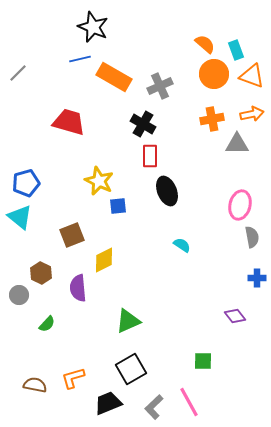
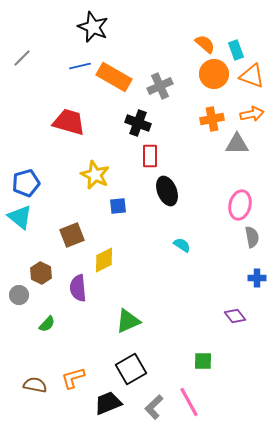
blue line: moved 7 px down
gray line: moved 4 px right, 15 px up
black cross: moved 5 px left, 1 px up; rotated 10 degrees counterclockwise
yellow star: moved 4 px left, 6 px up
